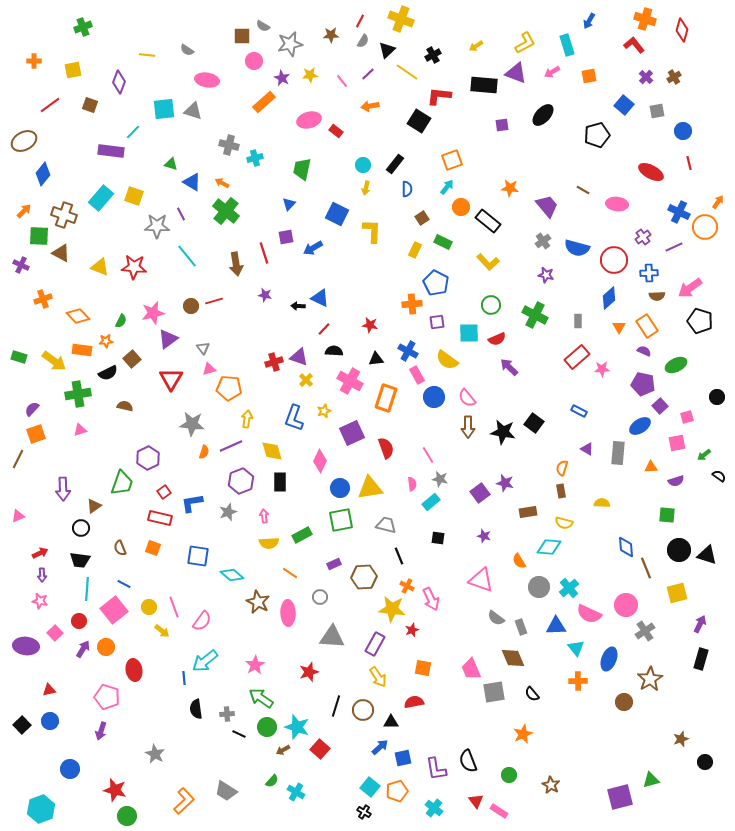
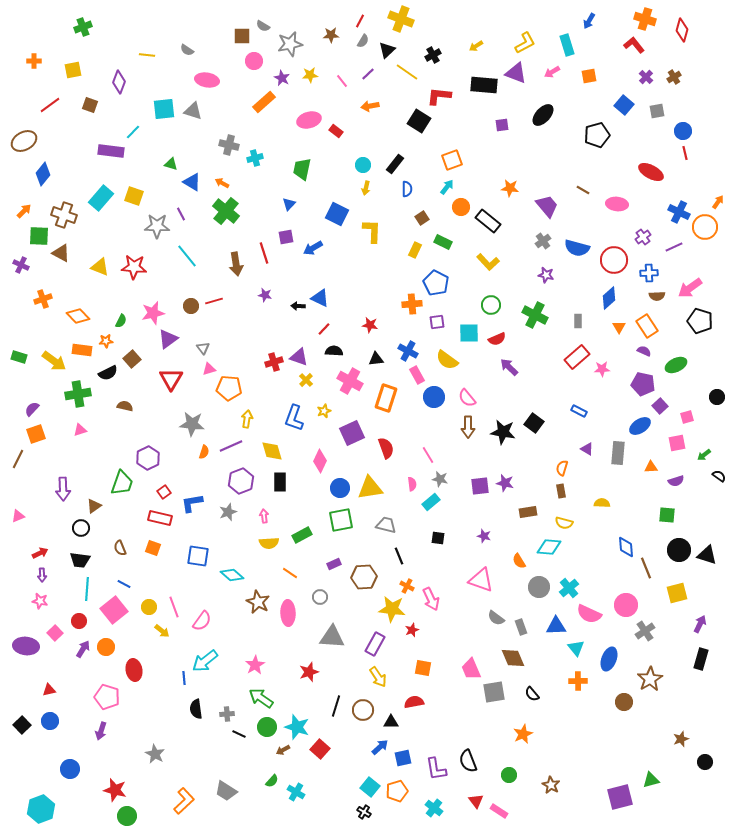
red line at (689, 163): moved 4 px left, 10 px up
purple square at (480, 493): moved 7 px up; rotated 30 degrees clockwise
